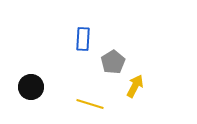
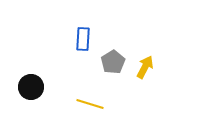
yellow arrow: moved 10 px right, 19 px up
